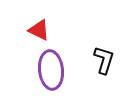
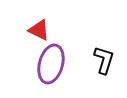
purple ellipse: moved 6 px up; rotated 21 degrees clockwise
